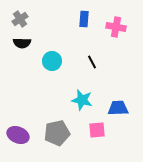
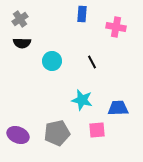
blue rectangle: moved 2 px left, 5 px up
